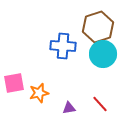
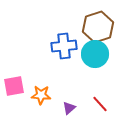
blue cross: moved 1 px right; rotated 10 degrees counterclockwise
cyan circle: moved 8 px left
pink square: moved 3 px down
orange star: moved 2 px right, 2 px down; rotated 18 degrees clockwise
purple triangle: rotated 32 degrees counterclockwise
